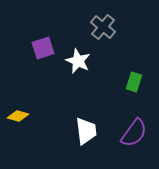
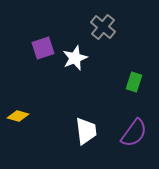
white star: moved 3 px left, 3 px up; rotated 25 degrees clockwise
